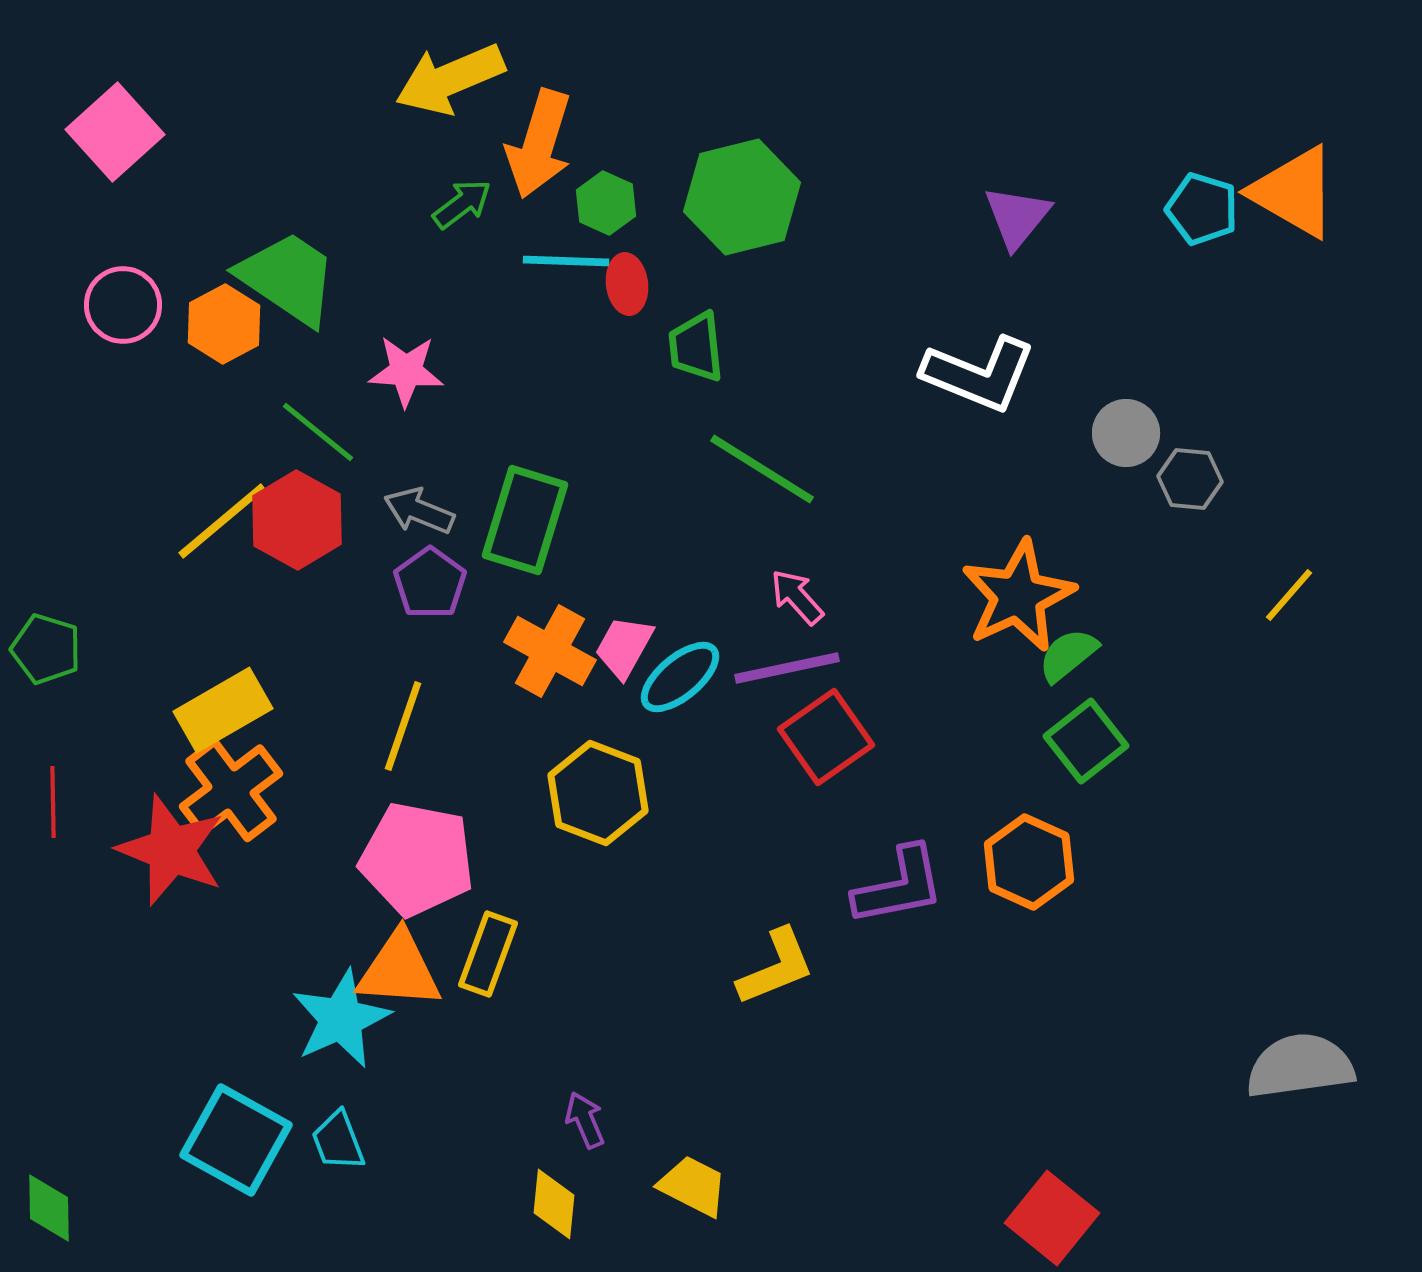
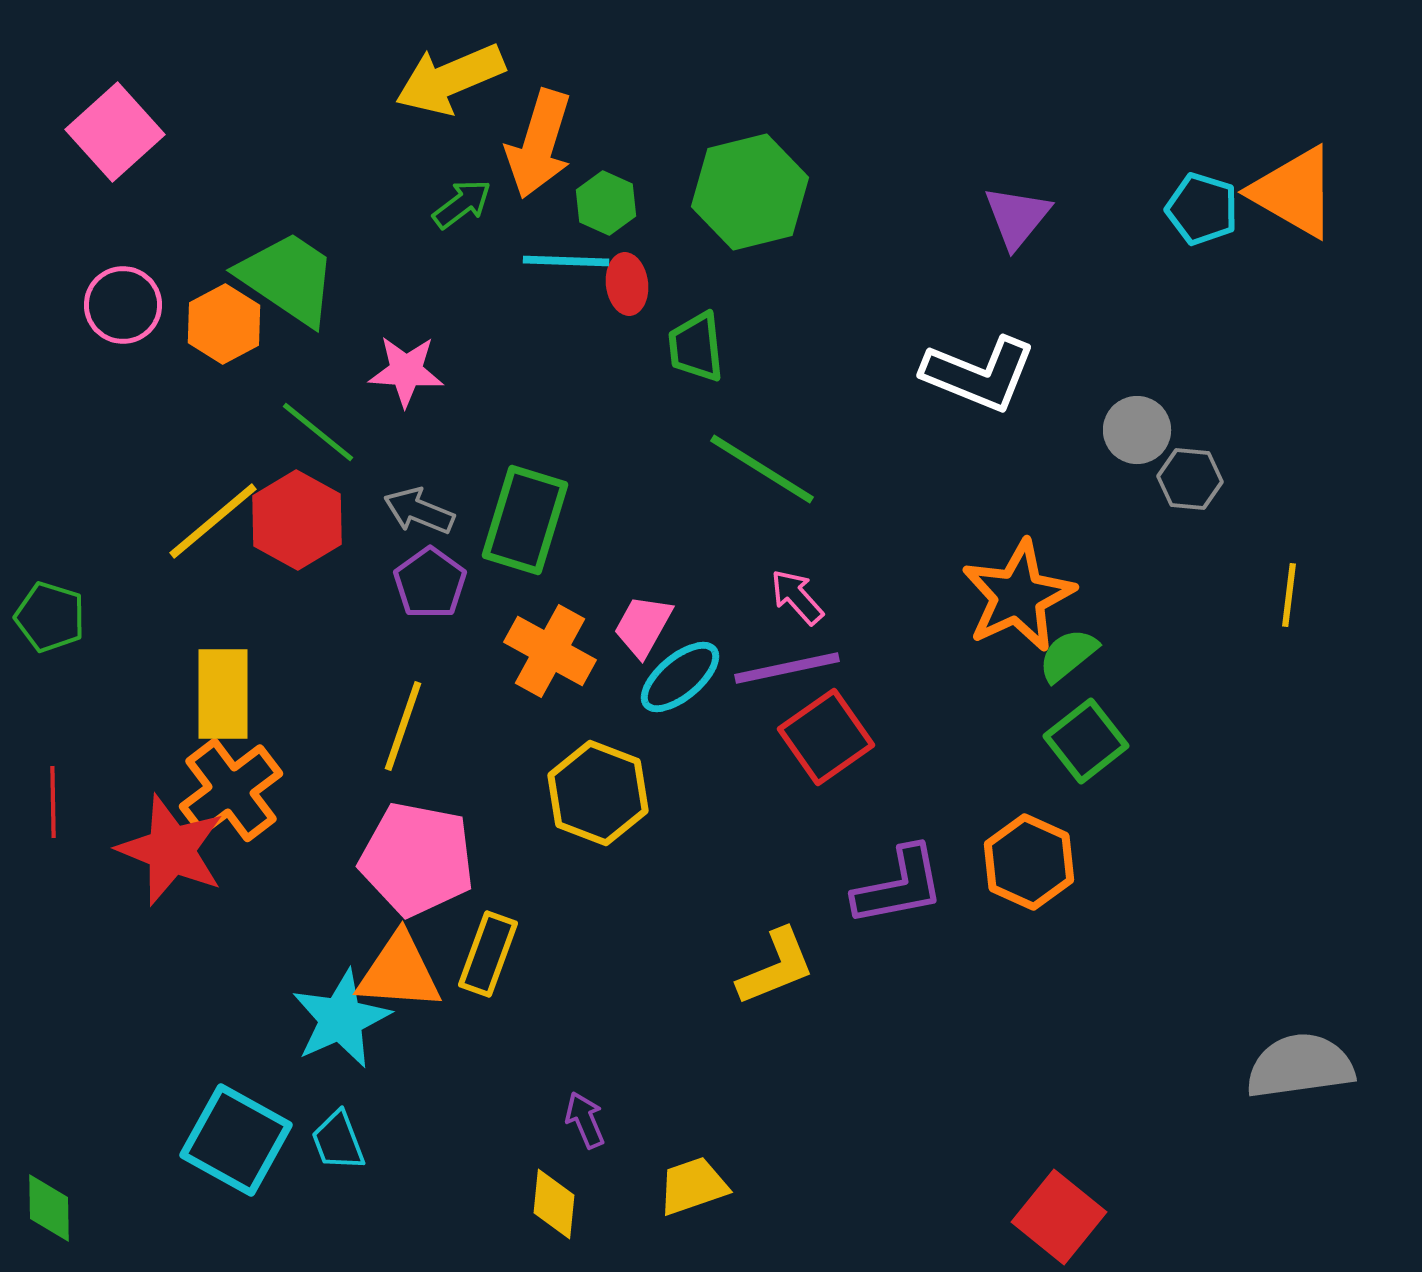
green hexagon at (742, 197): moved 8 px right, 5 px up
gray circle at (1126, 433): moved 11 px right, 3 px up
yellow line at (222, 521): moved 9 px left
yellow line at (1289, 595): rotated 34 degrees counterclockwise
pink trapezoid at (624, 647): moved 19 px right, 21 px up
green pentagon at (46, 649): moved 4 px right, 32 px up
yellow rectangle at (223, 710): moved 16 px up; rotated 60 degrees counterclockwise
orange triangle at (399, 970): moved 2 px down
yellow trapezoid at (693, 1186): rotated 46 degrees counterclockwise
red square at (1052, 1218): moved 7 px right, 1 px up
